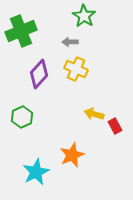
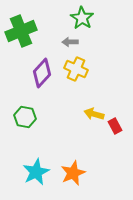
green star: moved 2 px left, 2 px down
purple diamond: moved 3 px right, 1 px up
green hexagon: moved 3 px right; rotated 25 degrees counterclockwise
orange star: moved 1 px right, 18 px down
